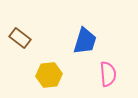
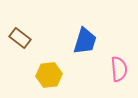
pink semicircle: moved 11 px right, 5 px up
